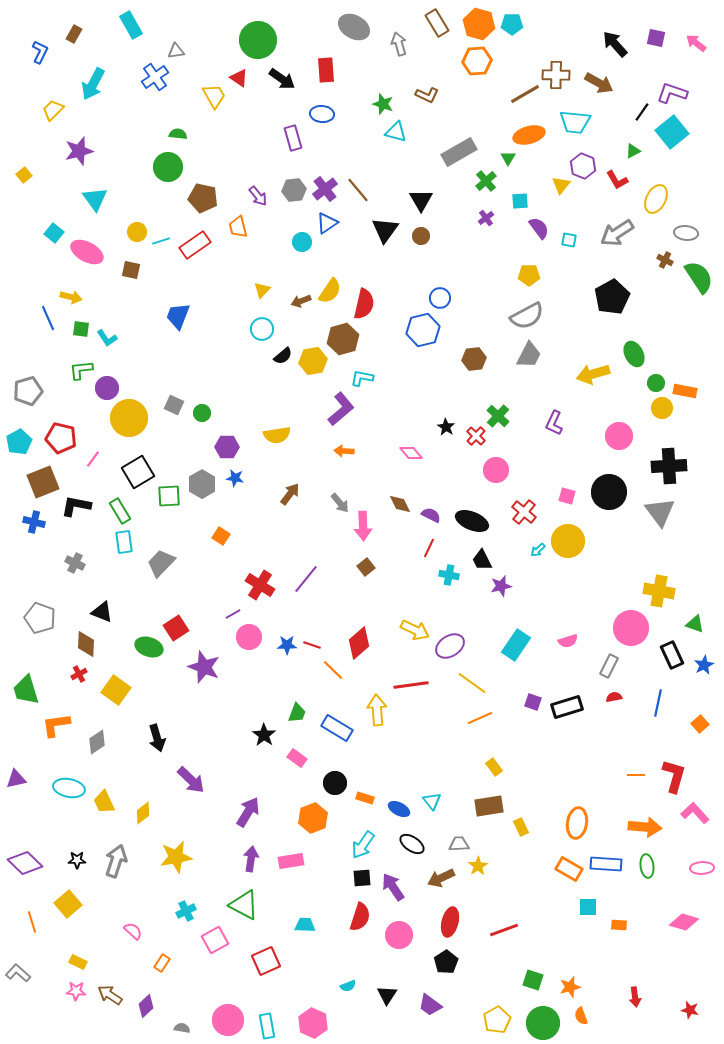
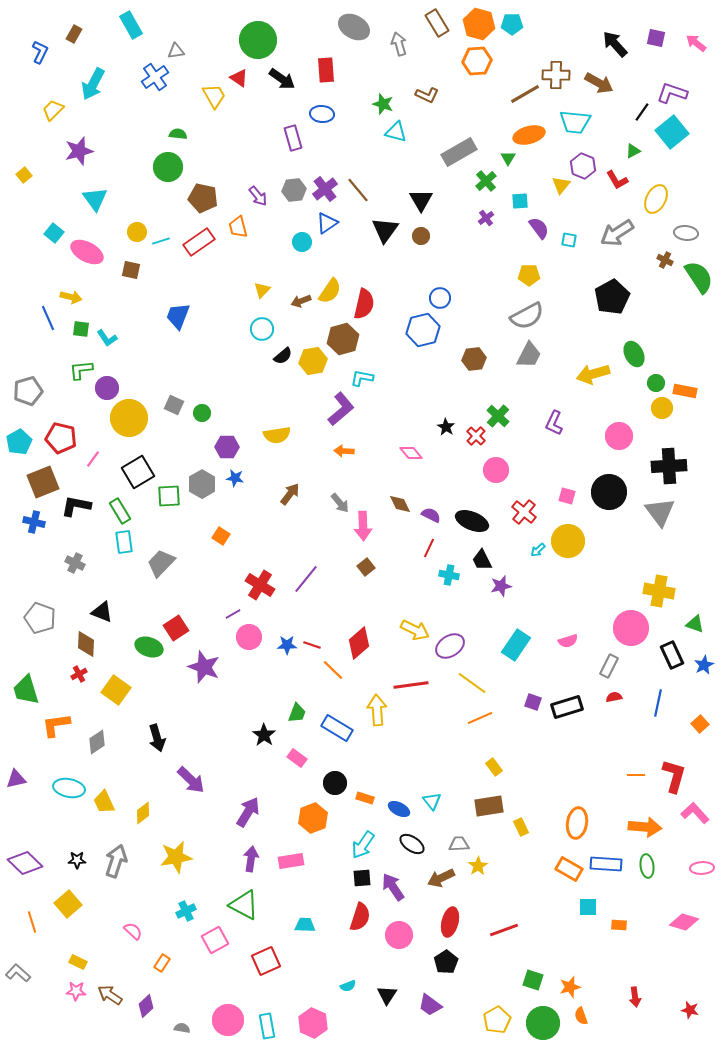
red rectangle at (195, 245): moved 4 px right, 3 px up
